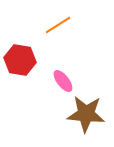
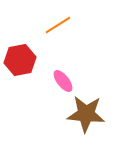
red hexagon: rotated 20 degrees counterclockwise
